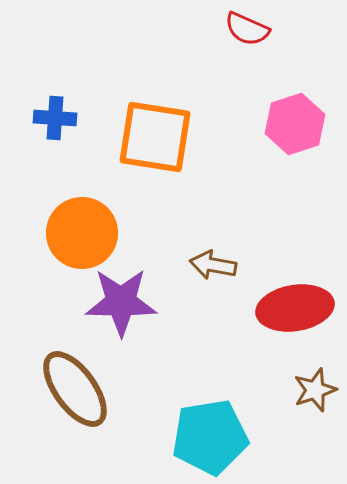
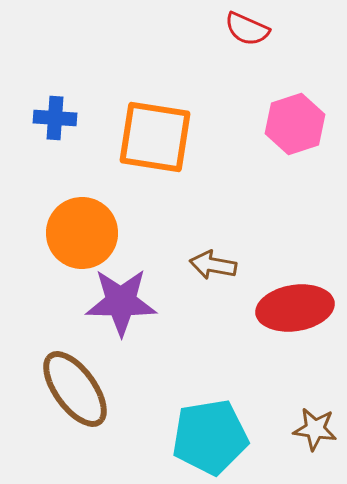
brown star: moved 39 px down; rotated 27 degrees clockwise
